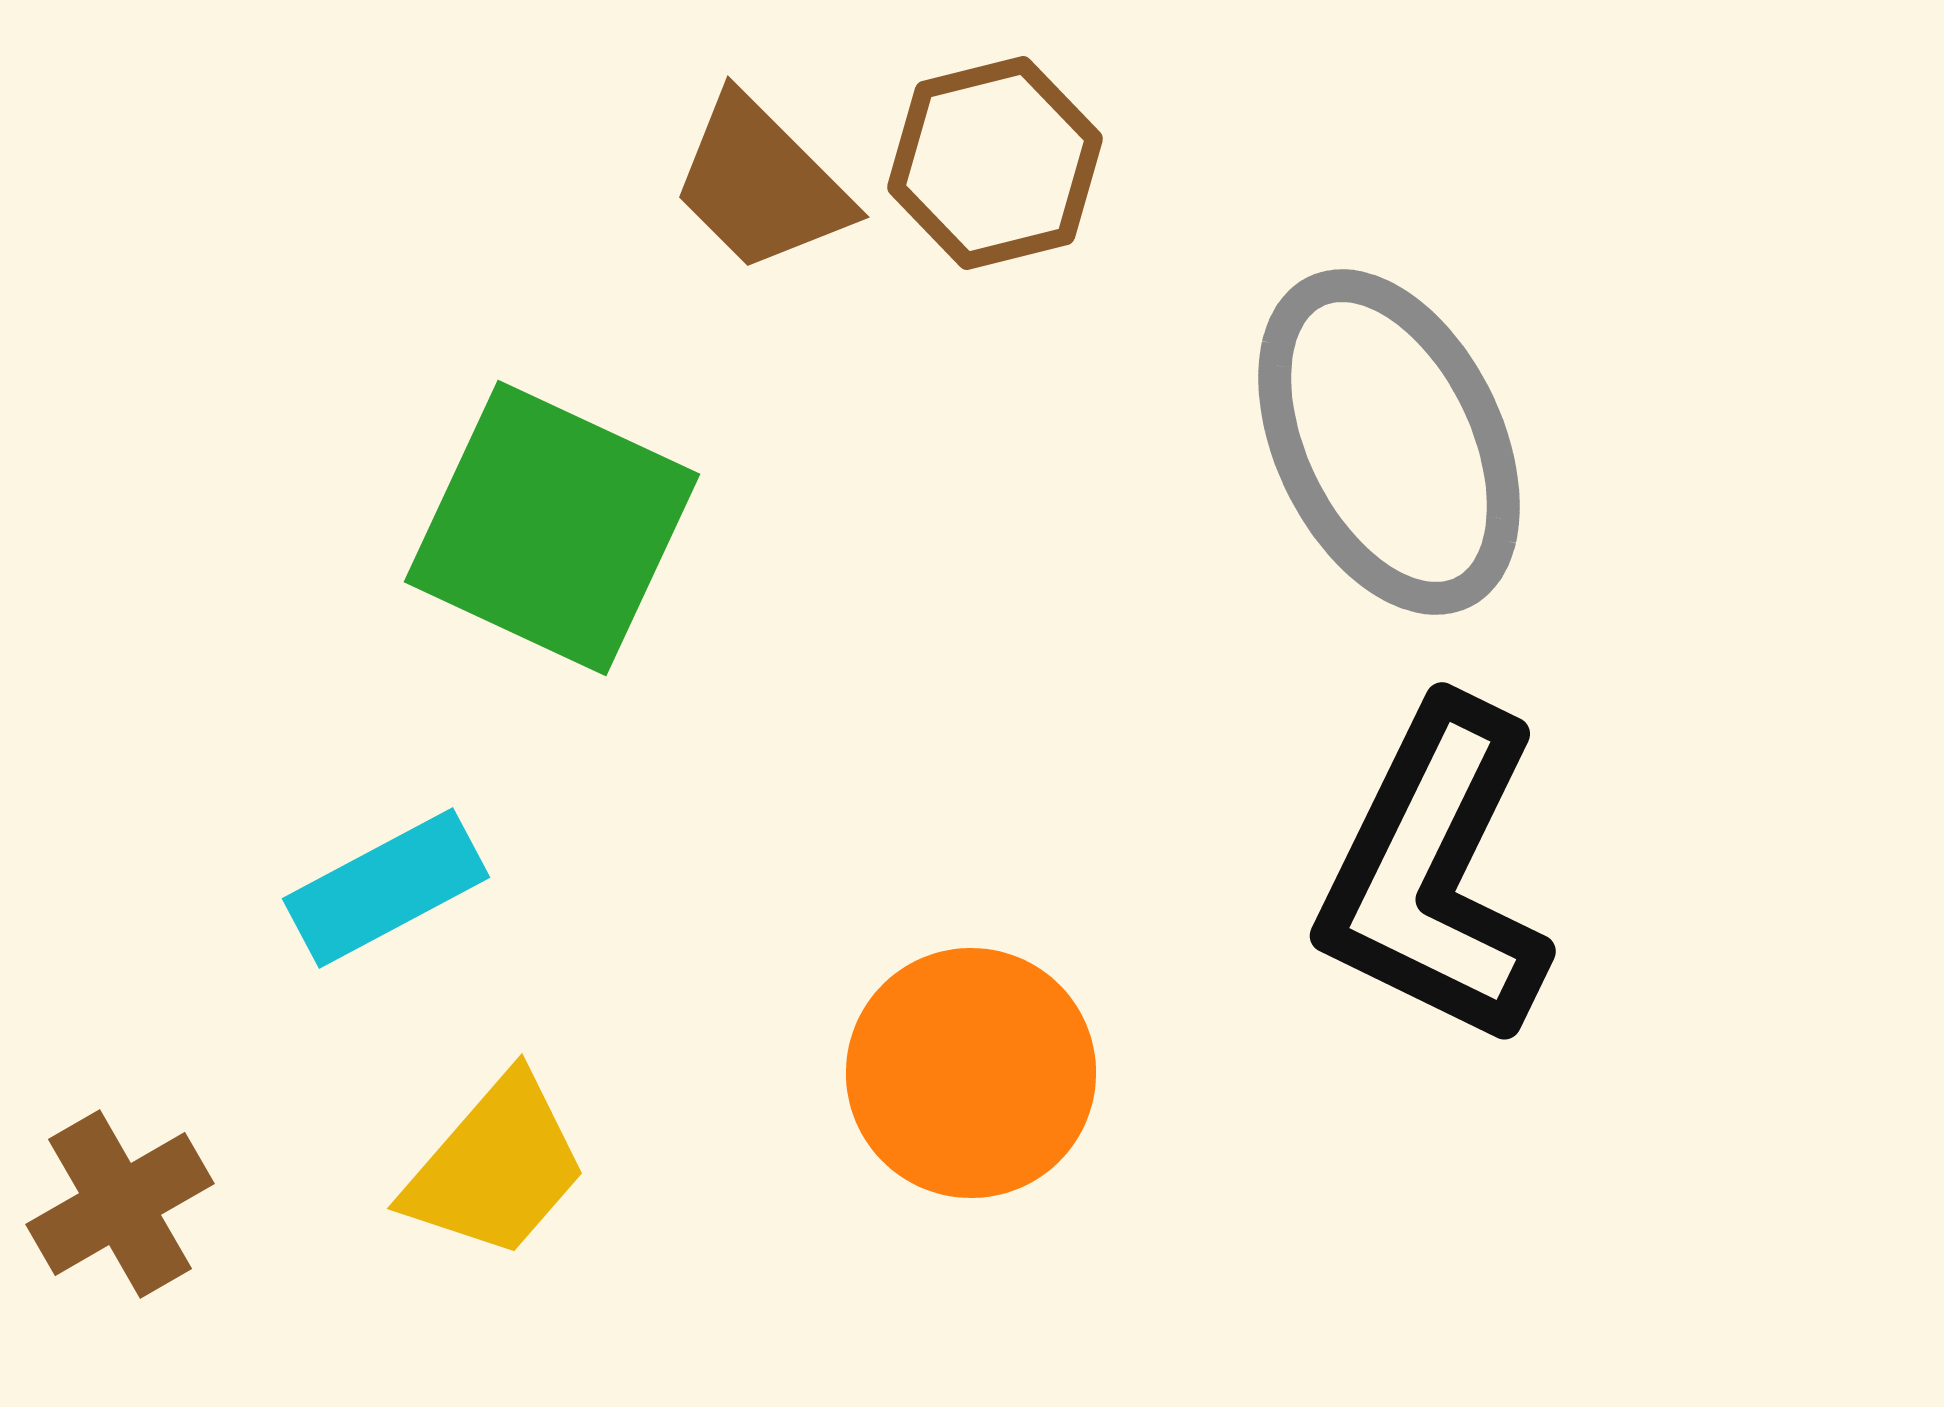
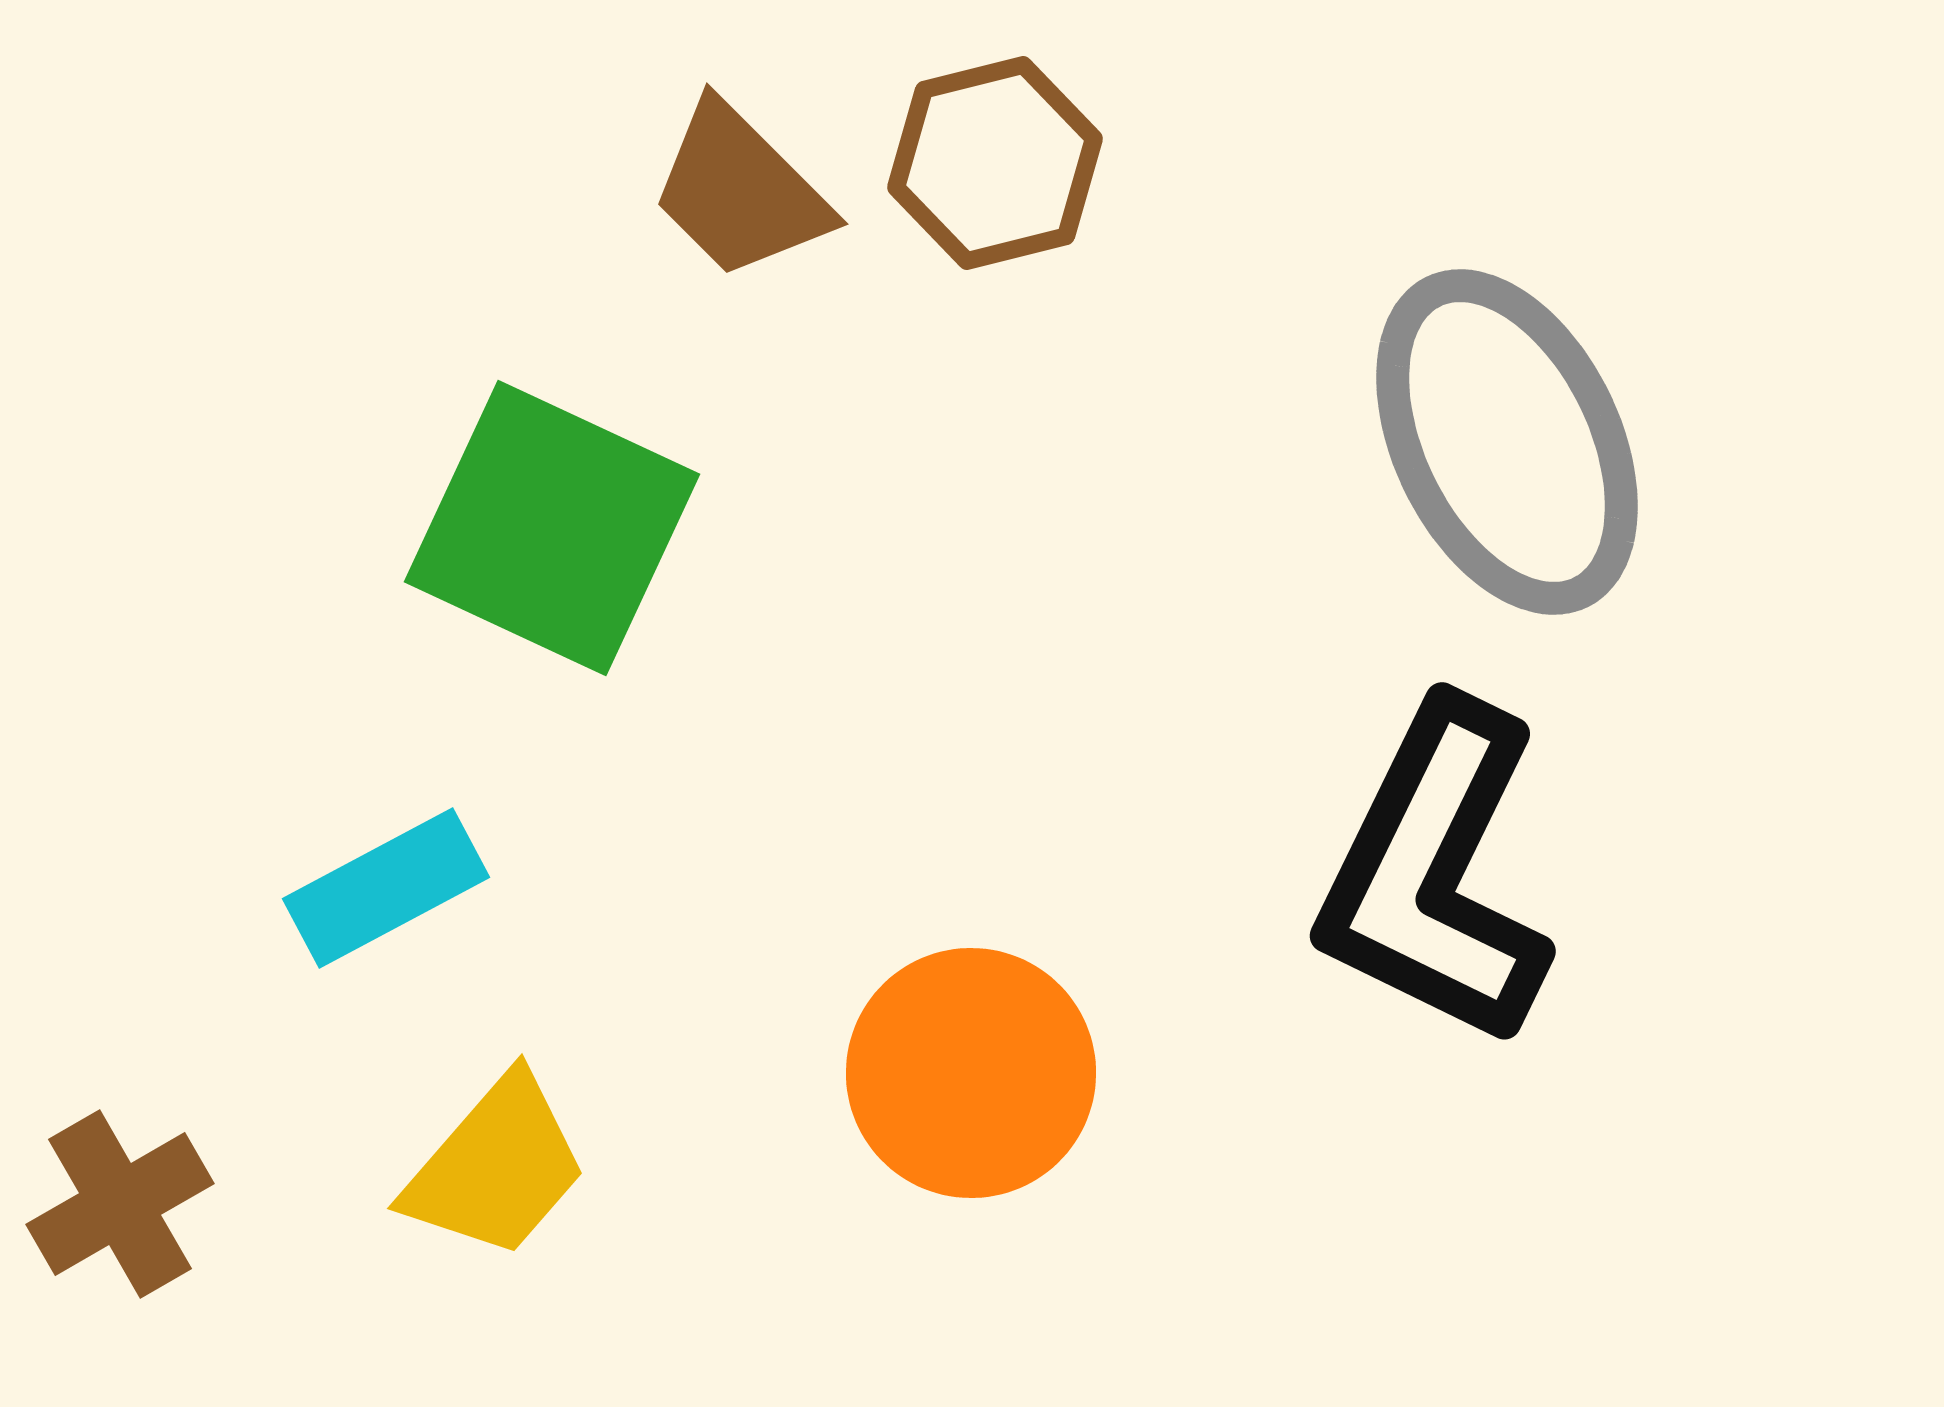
brown trapezoid: moved 21 px left, 7 px down
gray ellipse: moved 118 px right
